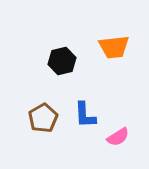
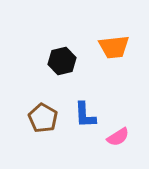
brown pentagon: rotated 12 degrees counterclockwise
